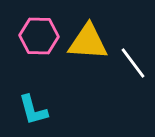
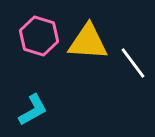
pink hexagon: rotated 15 degrees clockwise
cyan L-shape: rotated 104 degrees counterclockwise
